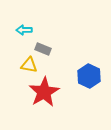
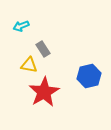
cyan arrow: moved 3 px left, 4 px up; rotated 21 degrees counterclockwise
gray rectangle: rotated 35 degrees clockwise
blue hexagon: rotated 20 degrees clockwise
